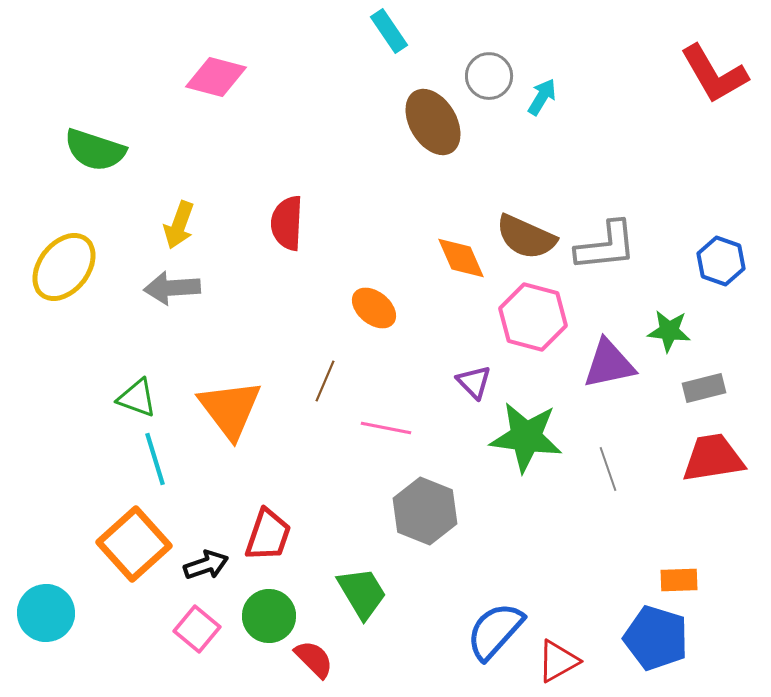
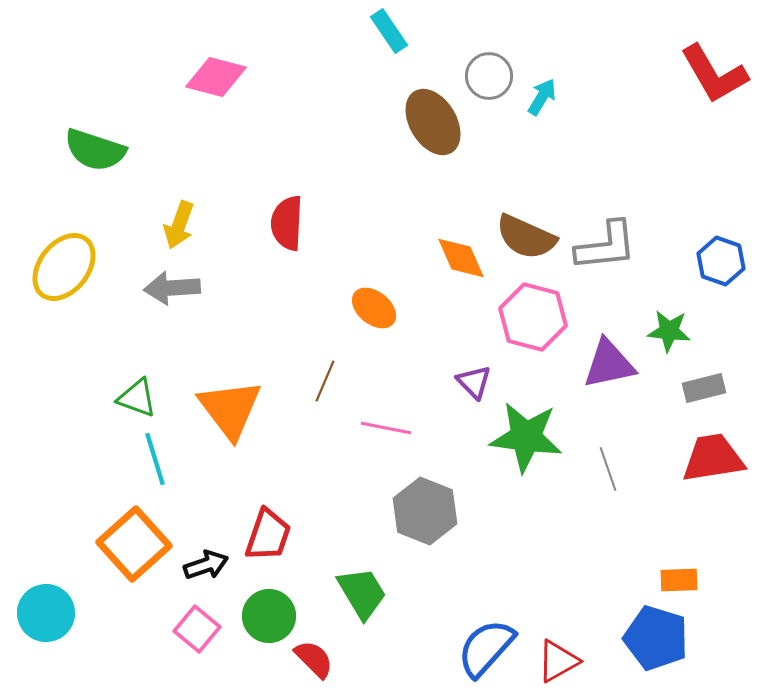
blue semicircle at (495, 631): moved 9 px left, 17 px down
